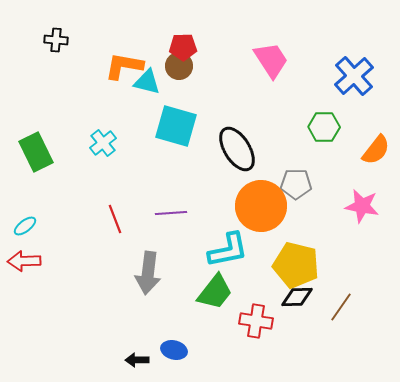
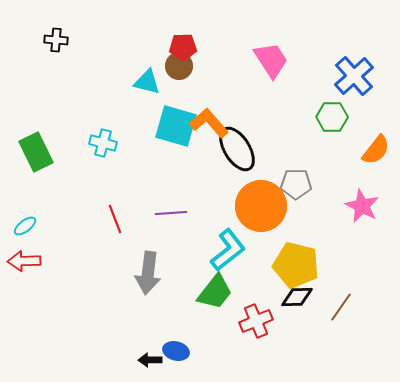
orange L-shape: moved 85 px right, 57 px down; rotated 39 degrees clockwise
green hexagon: moved 8 px right, 10 px up
cyan cross: rotated 36 degrees counterclockwise
pink star: rotated 16 degrees clockwise
cyan L-shape: rotated 27 degrees counterclockwise
red cross: rotated 32 degrees counterclockwise
blue ellipse: moved 2 px right, 1 px down
black arrow: moved 13 px right
